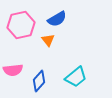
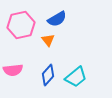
blue diamond: moved 9 px right, 6 px up
